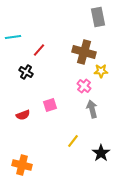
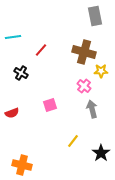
gray rectangle: moved 3 px left, 1 px up
red line: moved 2 px right
black cross: moved 5 px left, 1 px down
red semicircle: moved 11 px left, 2 px up
